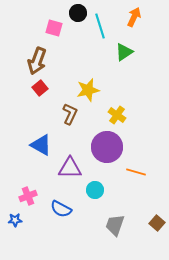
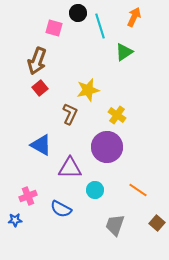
orange line: moved 2 px right, 18 px down; rotated 18 degrees clockwise
